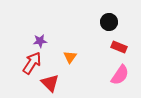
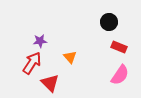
orange triangle: rotated 16 degrees counterclockwise
